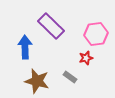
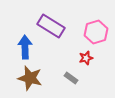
purple rectangle: rotated 12 degrees counterclockwise
pink hexagon: moved 2 px up; rotated 10 degrees counterclockwise
gray rectangle: moved 1 px right, 1 px down
brown star: moved 7 px left, 3 px up
